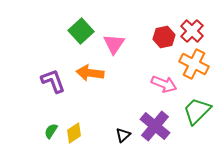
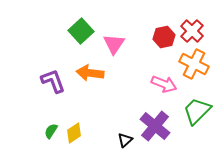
black triangle: moved 2 px right, 5 px down
